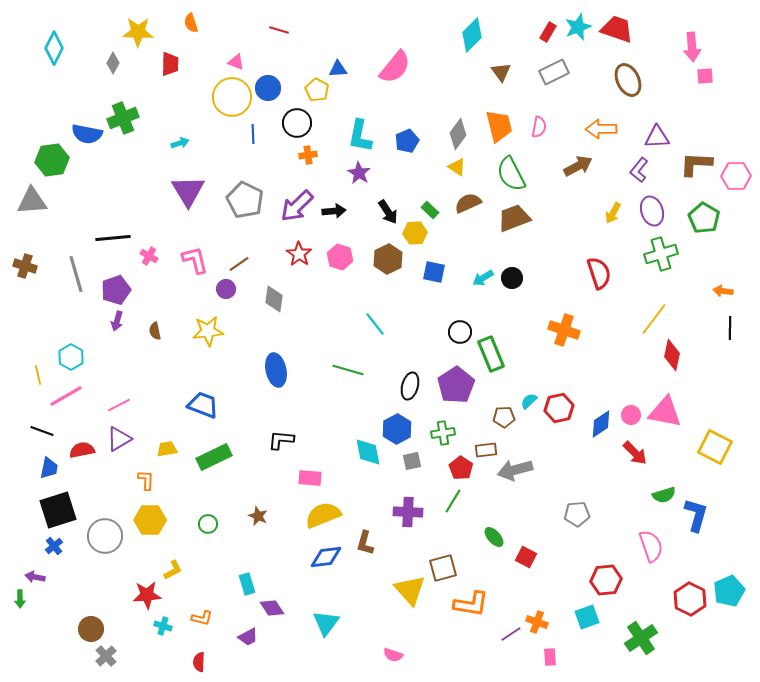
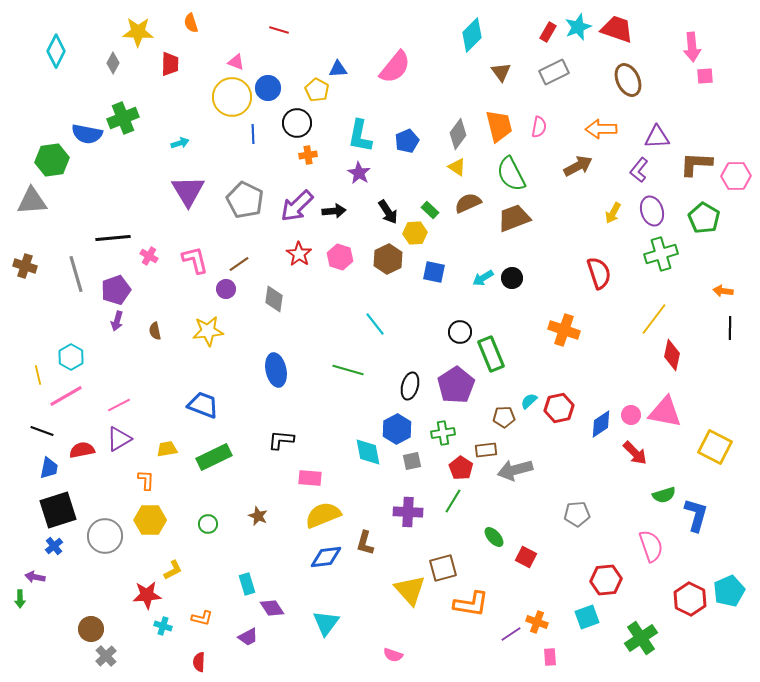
cyan diamond at (54, 48): moved 2 px right, 3 px down
